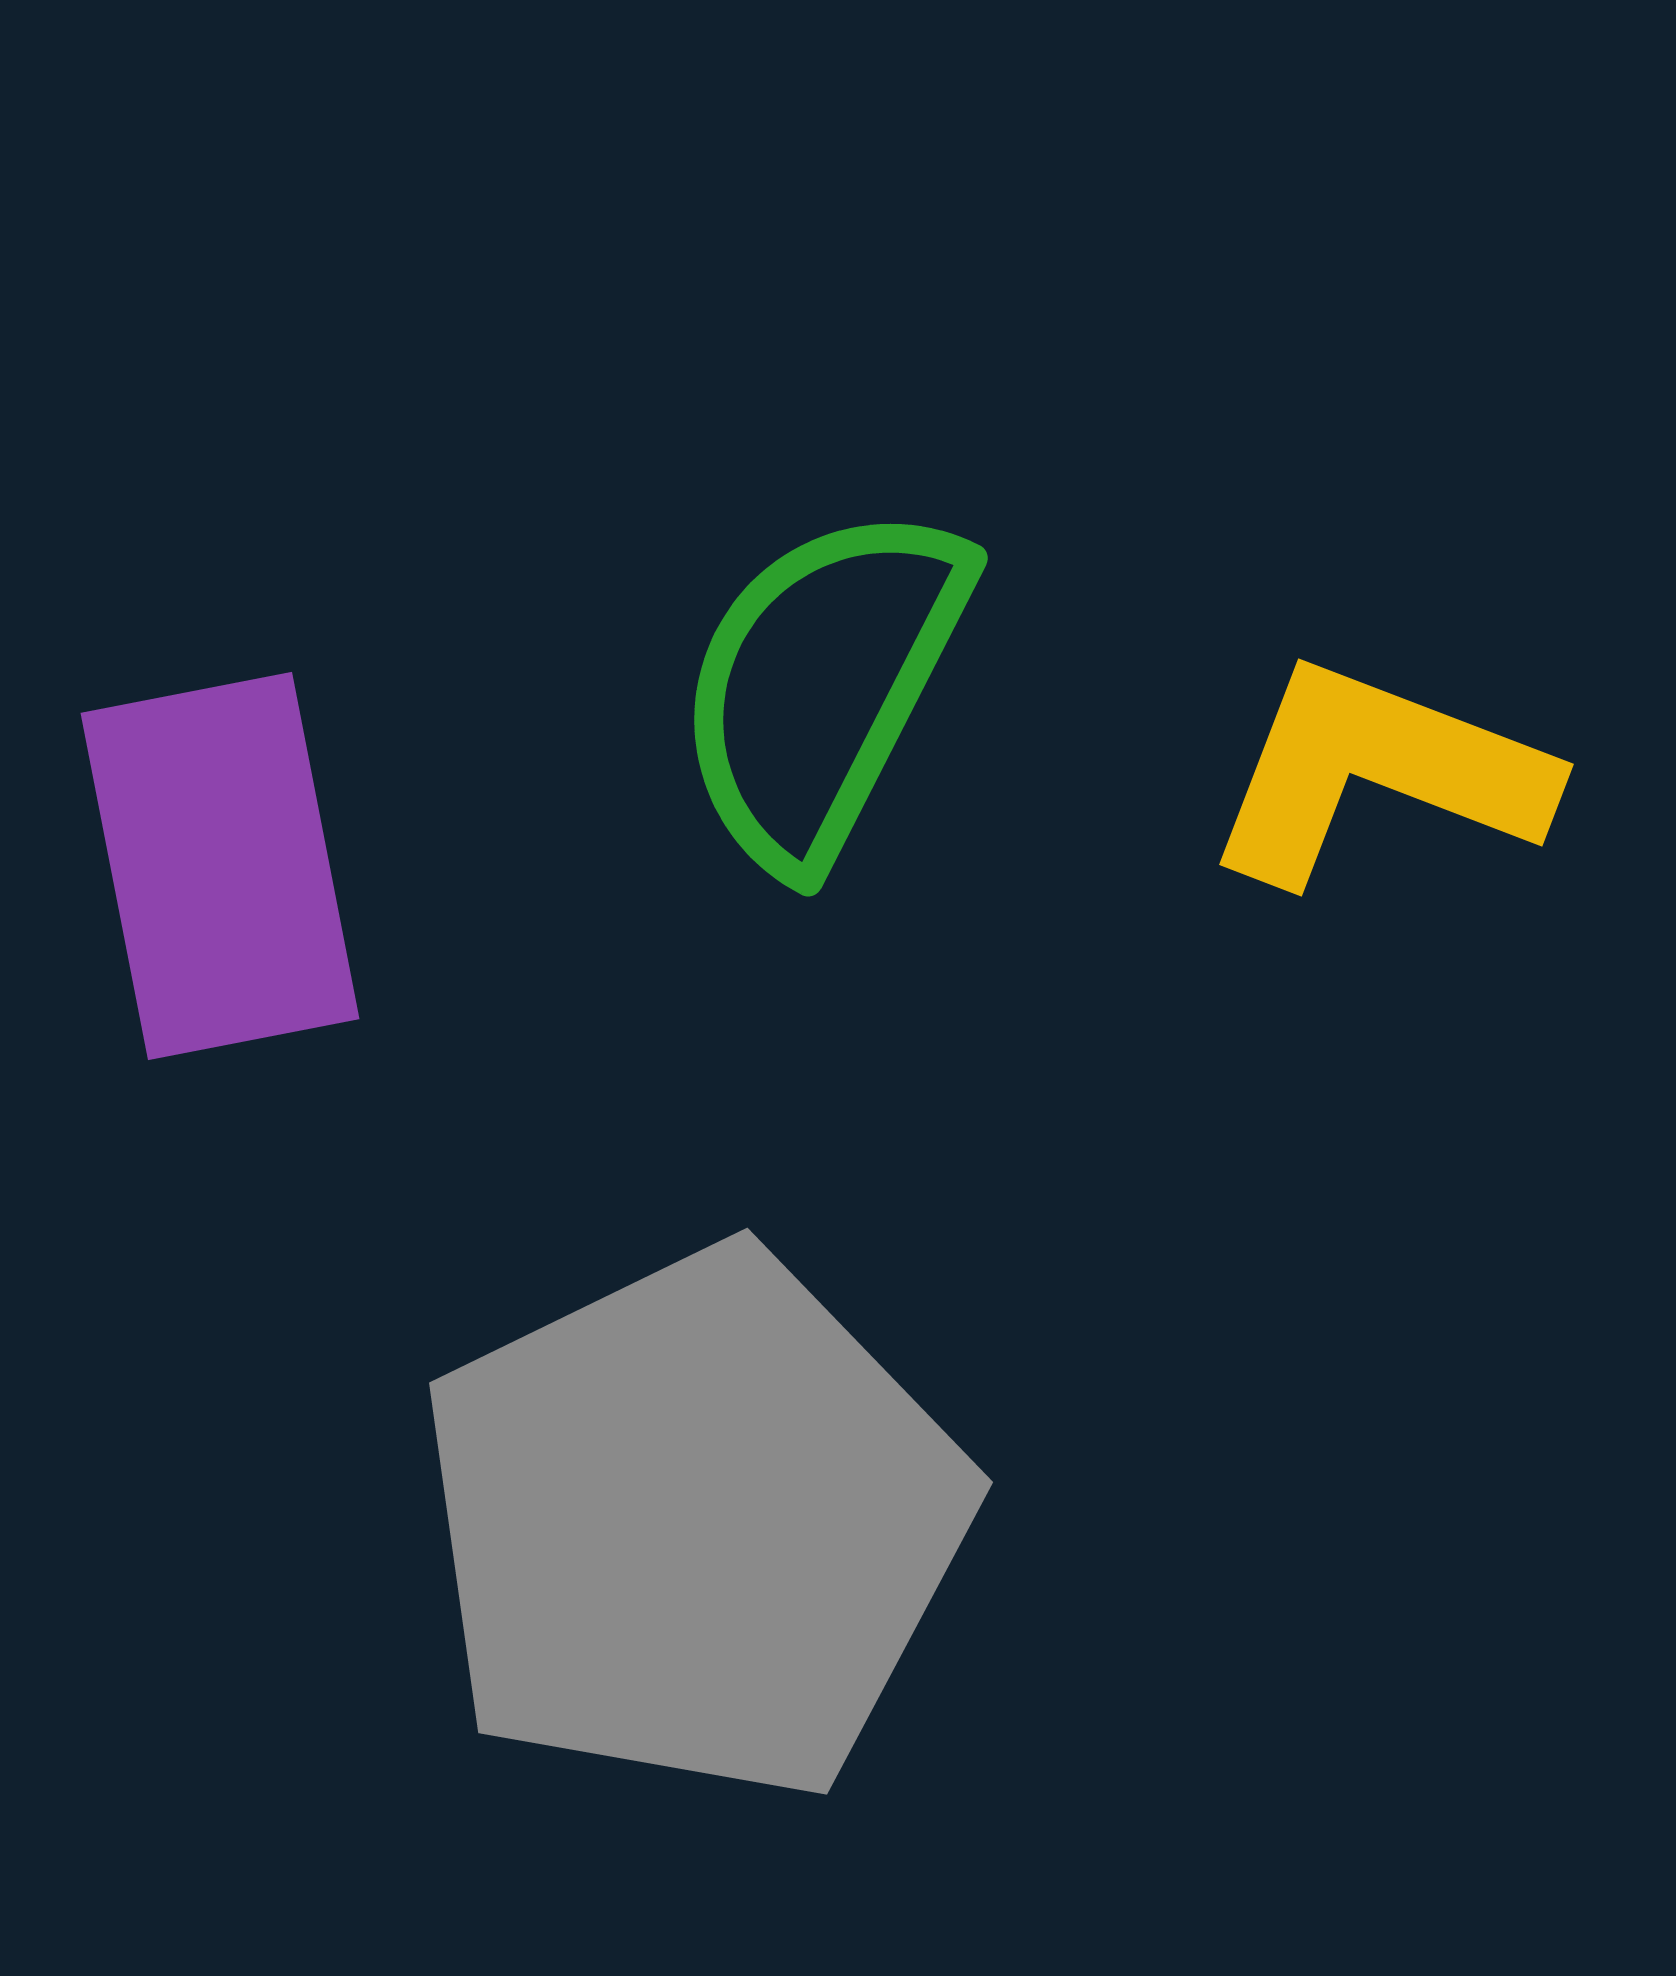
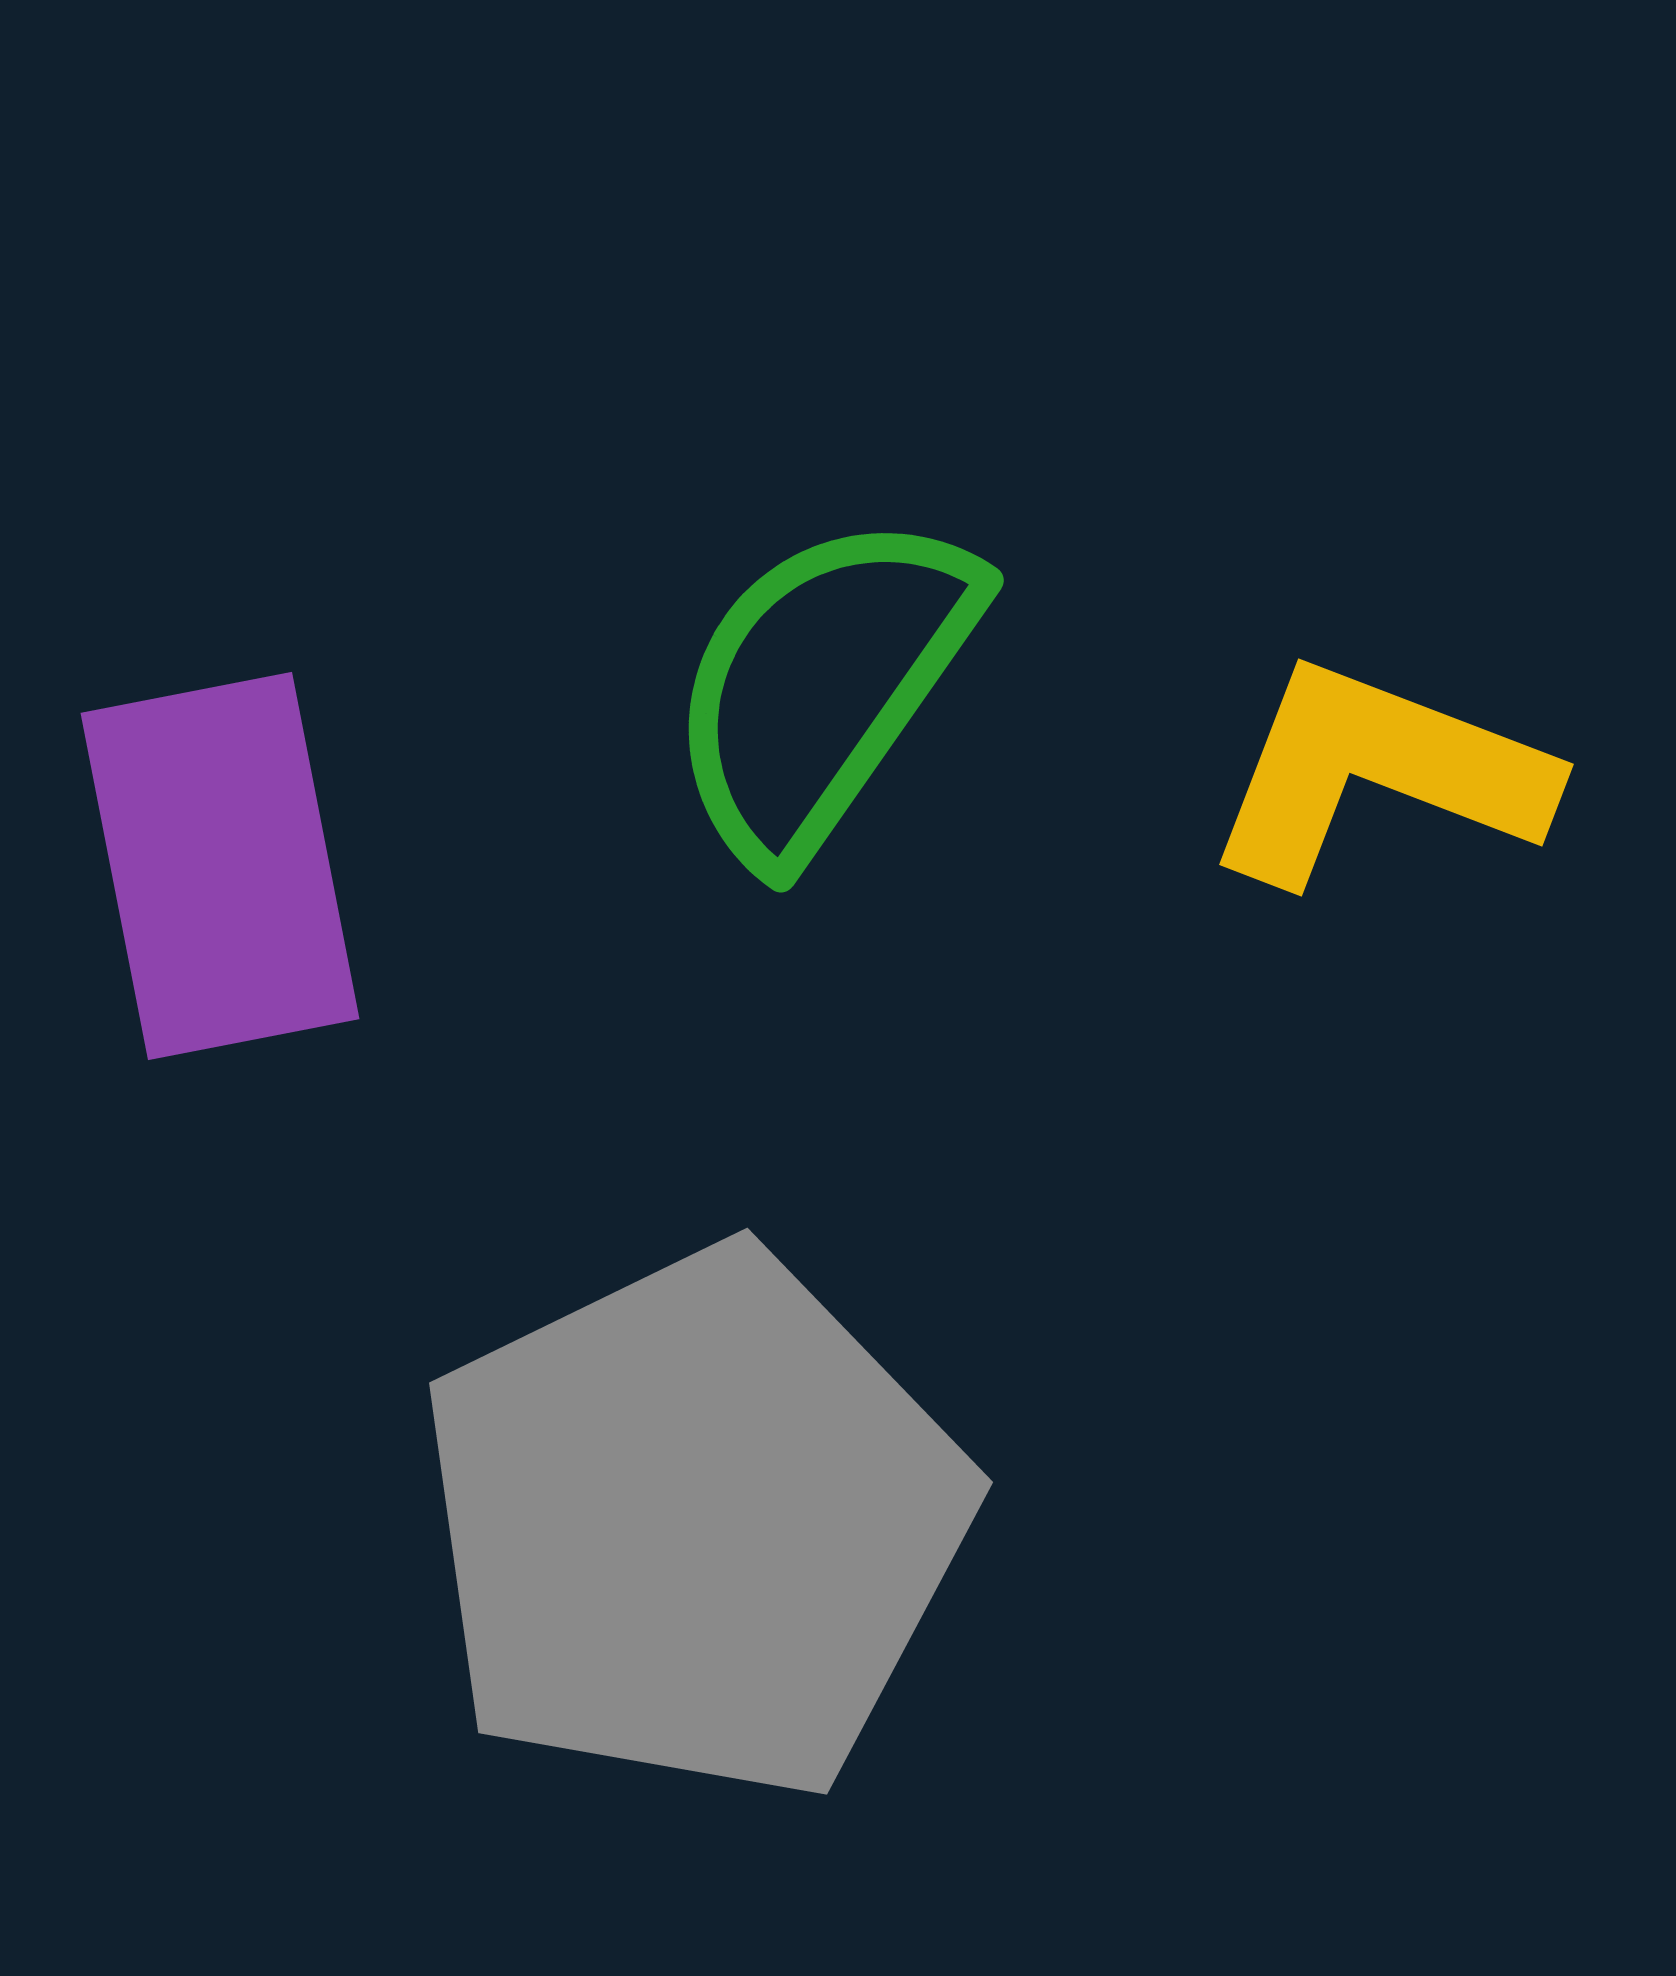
green semicircle: rotated 8 degrees clockwise
